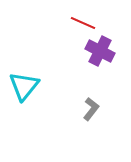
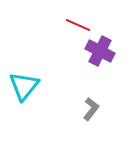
red line: moved 5 px left, 2 px down
